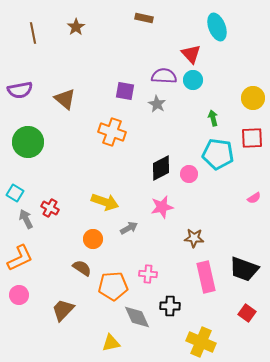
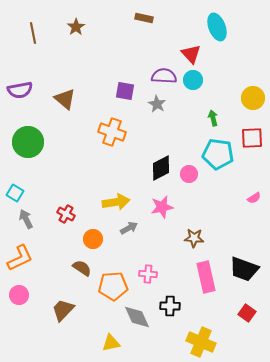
yellow arrow at (105, 202): moved 11 px right; rotated 28 degrees counterclockwise
red cross at (50, 208): moved 16 px right, 6 px down
